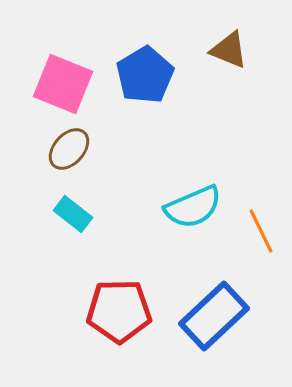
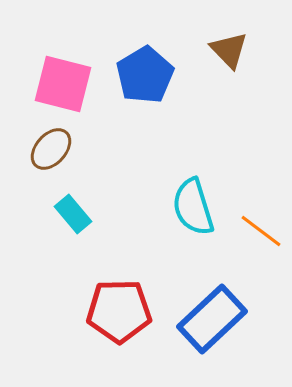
brown triangle: rotated 24 degrees clockwise
pink square: rotated 8 degrees counterclockwise
brown ellipse: moved 18 px left
cyan semicircle: rotated 96 degrees clockwise
cyan rectangle: rotated 12 degrees clockwise
orange line: rotated 27 degrees counterclockwise
blue rectangle: moved 2 px left, 3 px down
